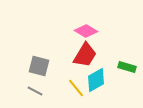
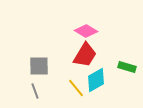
gray square: rotated 15 degrees counterclockwise
gray line: rotated 42 degrees clockwise
